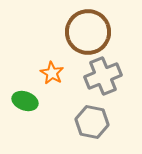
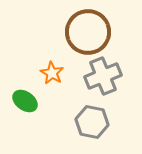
green ellipse: rotated 15 degrees clockwise
